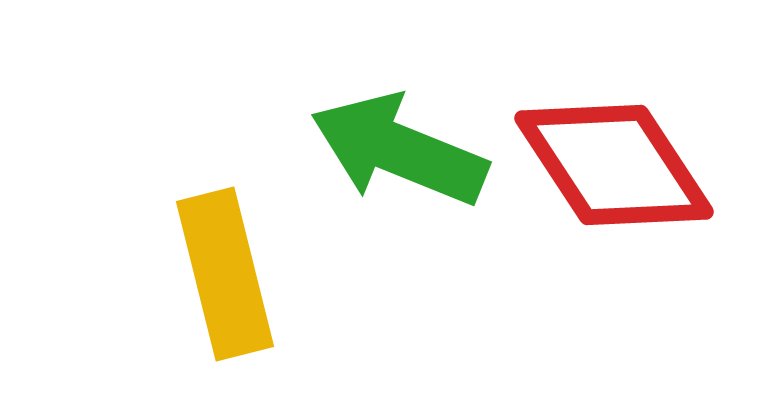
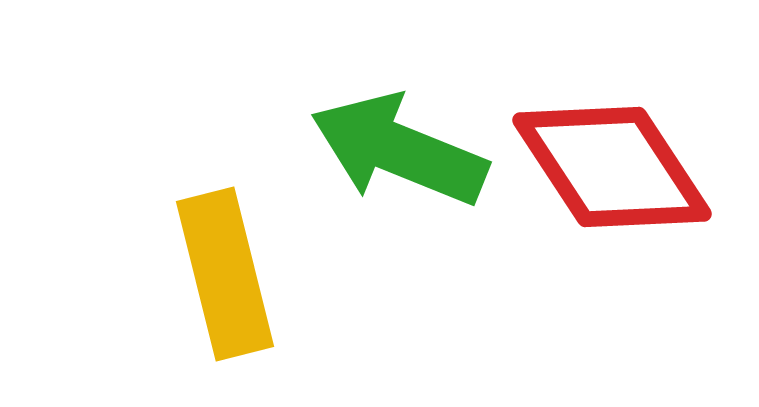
red diamond: moved 2 px left, 2 px down
